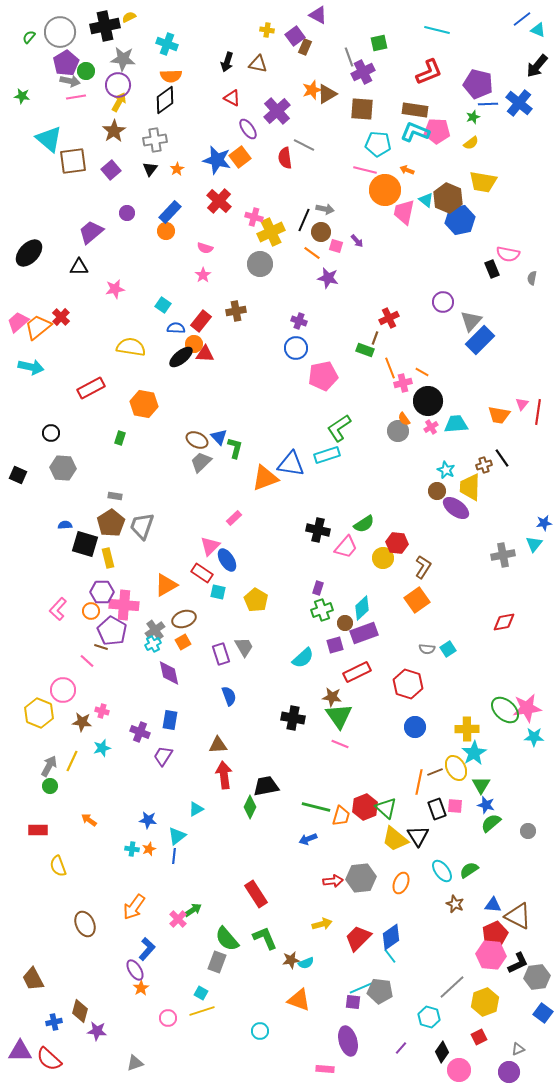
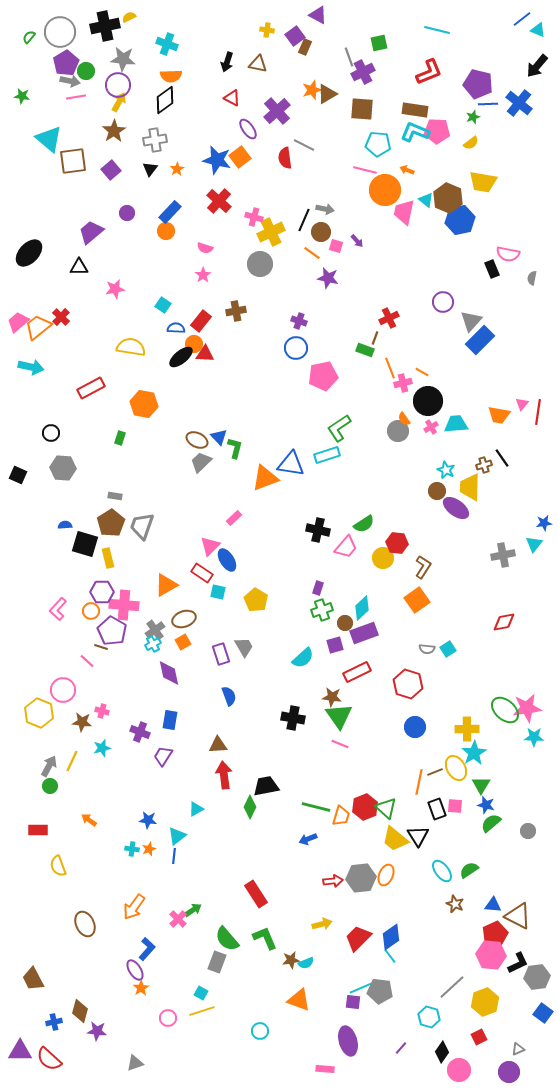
orange ellipse at (401, 883): moved 15 px left, 8 px up
